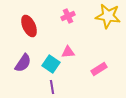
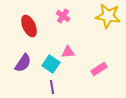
pink cross: moved 5 px left; rotated 32 degrees counterclockwise
